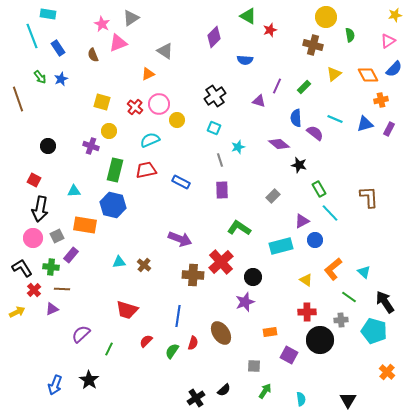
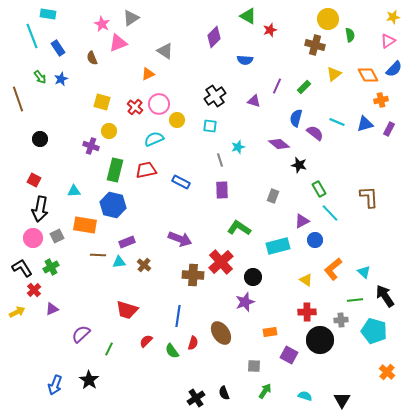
yellow star at (395, 15): moved 2 px left, 2 px down
yellow circle at (326, 17): moved 2 px right, 2 px down
brown cross at (313, 45): moved 2 px right
brown semicircle at (93, 55): moved 1 px left, 3 px down
purple triangle at (259, 101): moved 5 px left
blue semicircle at (296, 118): rotated 18 degrees clockwise
cyan line at (335, 119): moved 2 px right, 3 px down
cyan square at (214, 128): moved 4 px left, 2 px up; rotated 16 degrees counterclockwise
cyan semicircle at (150, 140): moved 4 px right, 1 px up
black circle at (48, 146): moved 8 px left, 7 px up
gray rectangle at (273, 196): rotated 24 degrees counterclockwise
cyan rectangle at (281, 246): moved 3 px left
purple rectangle at (71, 255): moved 56 px right, 13 px up; rotated 28 degrees clockwise
green cross at (51, 267): rotated 35 degrees counterclockwise
brown line at (62, 289): moved 36 px right, 34 px up
green line at (349, 297): moved 6 px right, 3 px down; rotated 42 degrees counterclockwise
black arrow at (385, 302): moved 6 px up
green semicircle at (172, 351): rotated 70 degrees counterclockwise
black semicircle at (224, 390): moved 3 px down; rotated 112 degrees clockwise
cyan semicircle at (301, 399): moved 4 px right, 3 px up; rotated 64 degrees counterclockwise
black triangle at (348, 400): moved 6 px left
